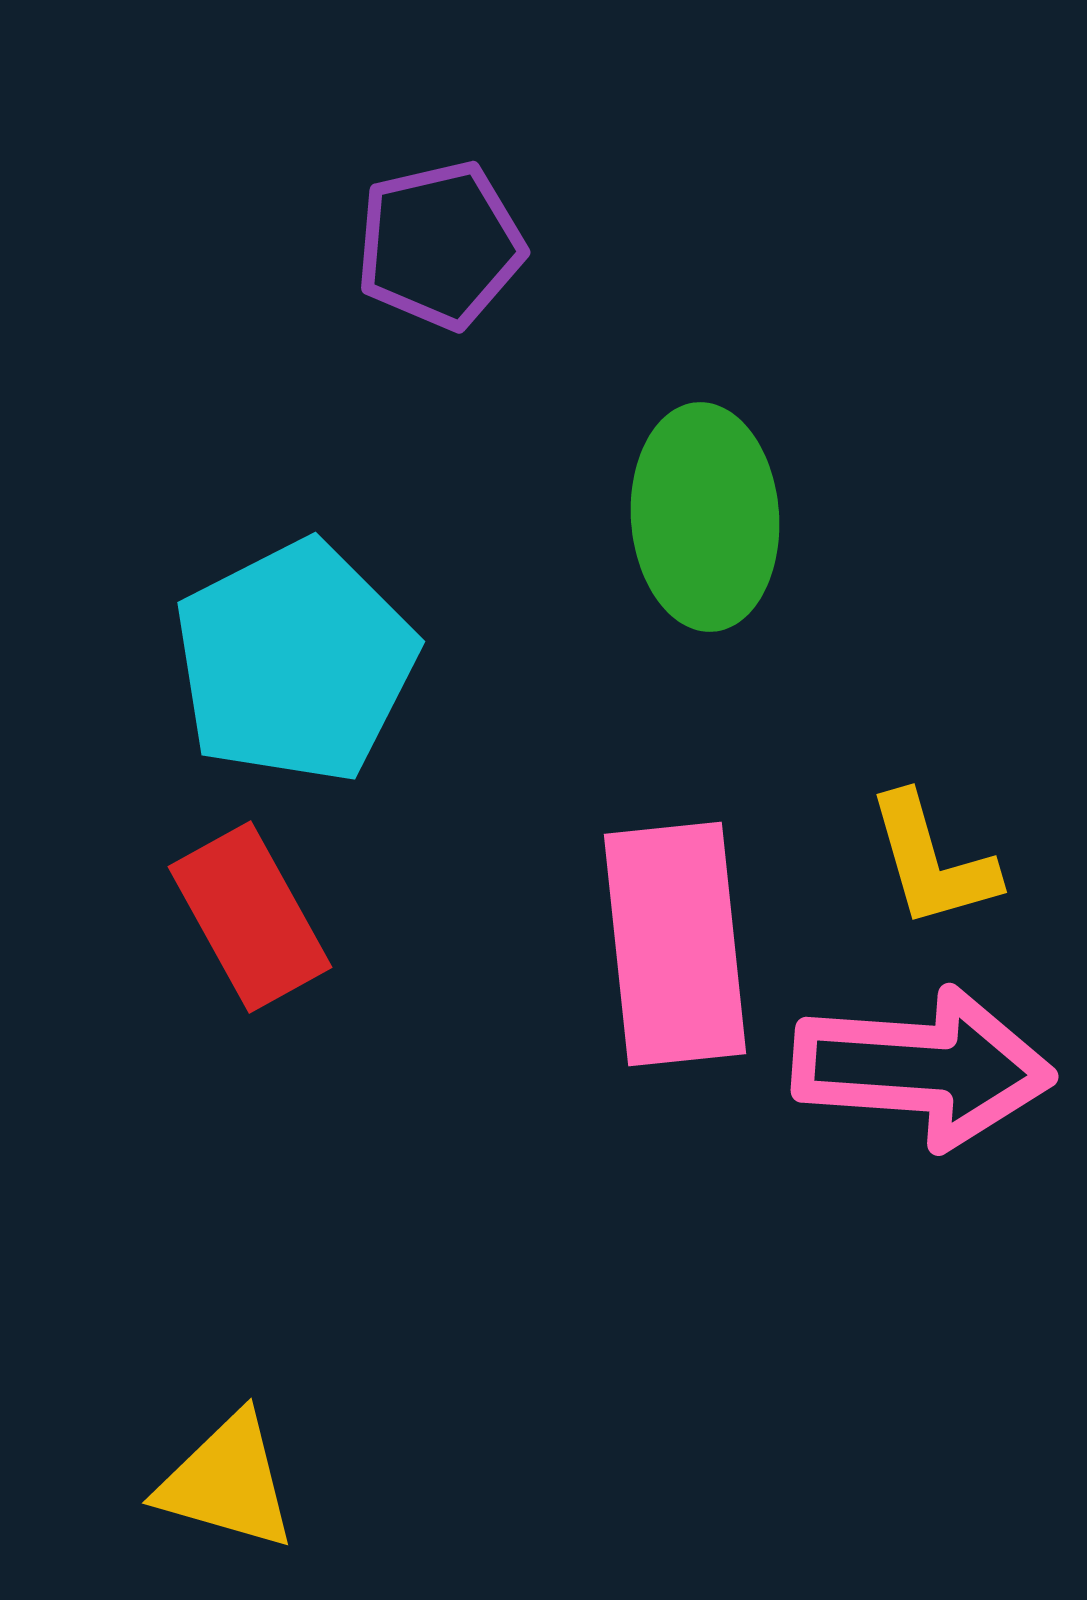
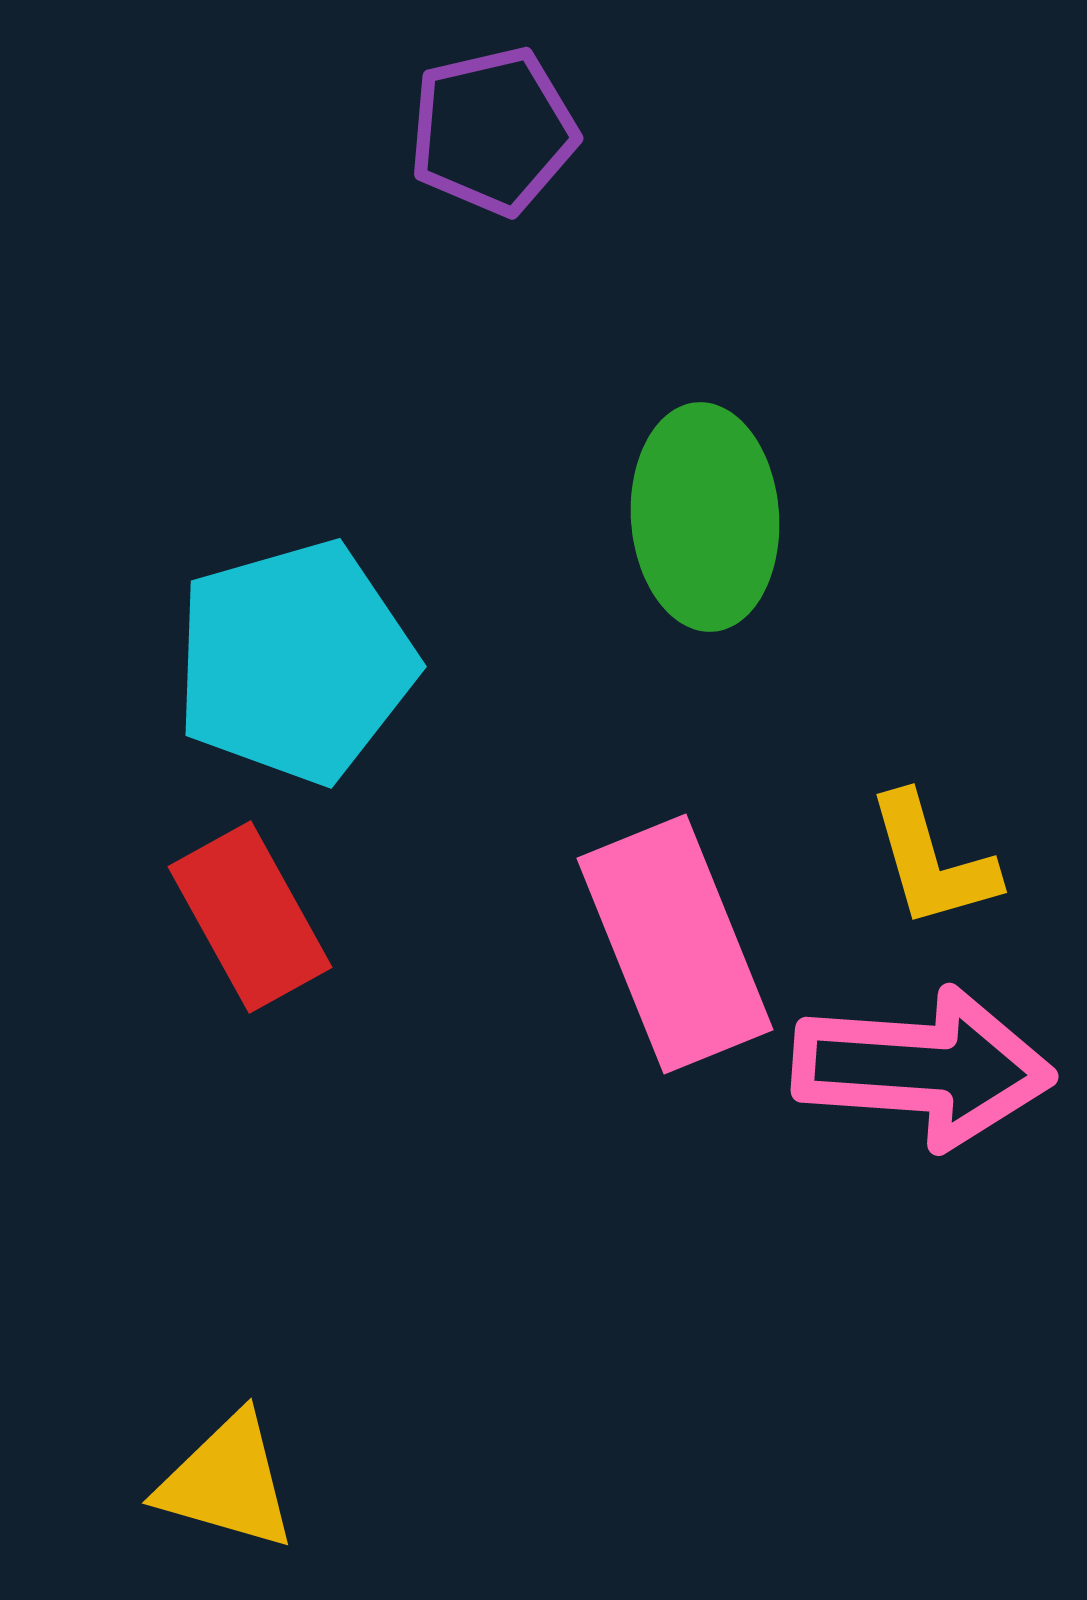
purple pentagon: moved 53 px right, 114 px up
cyan pentagon: rotated 11 degrees clockwise
pink rectangle: rotated 16 degrees counterclockwise
